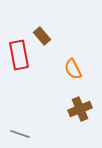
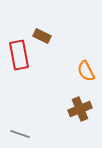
brown rectangle: rotated 24 degrees counterclockwise
orange semicircle: moved 13 px right, 2 px down
